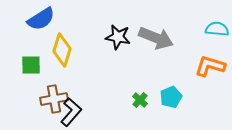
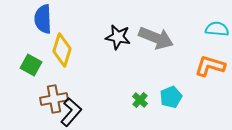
blue semicircle: moved 2 px right; rotated 120 degrees clockwise
green square: rotated 30 degrees clockwise
